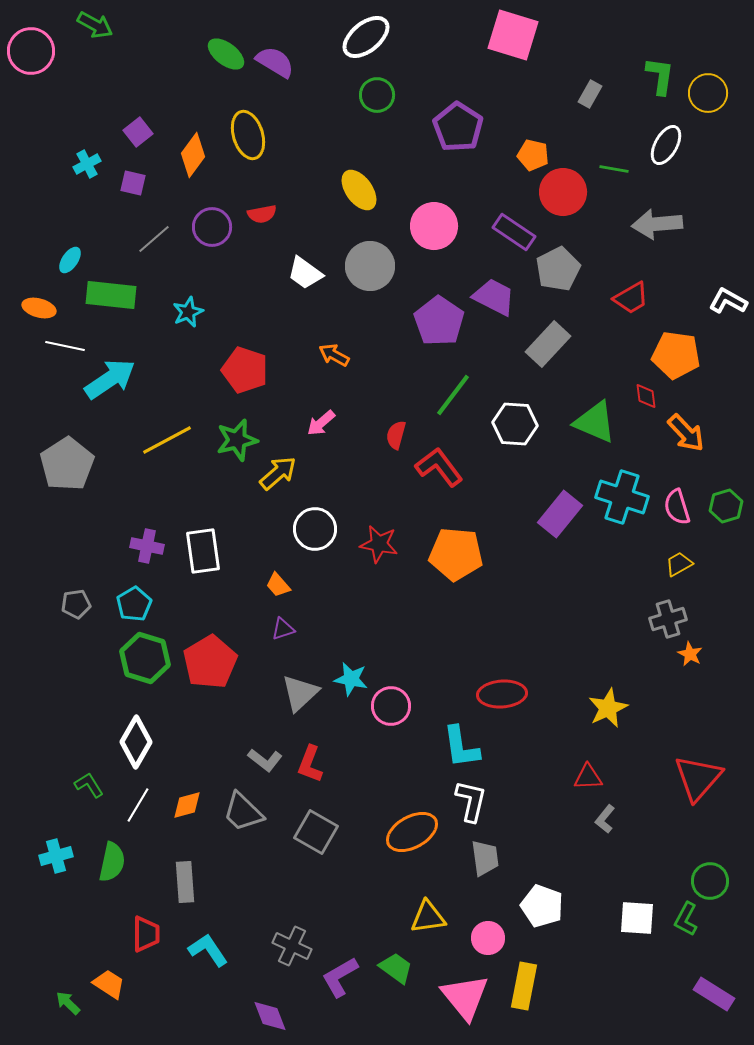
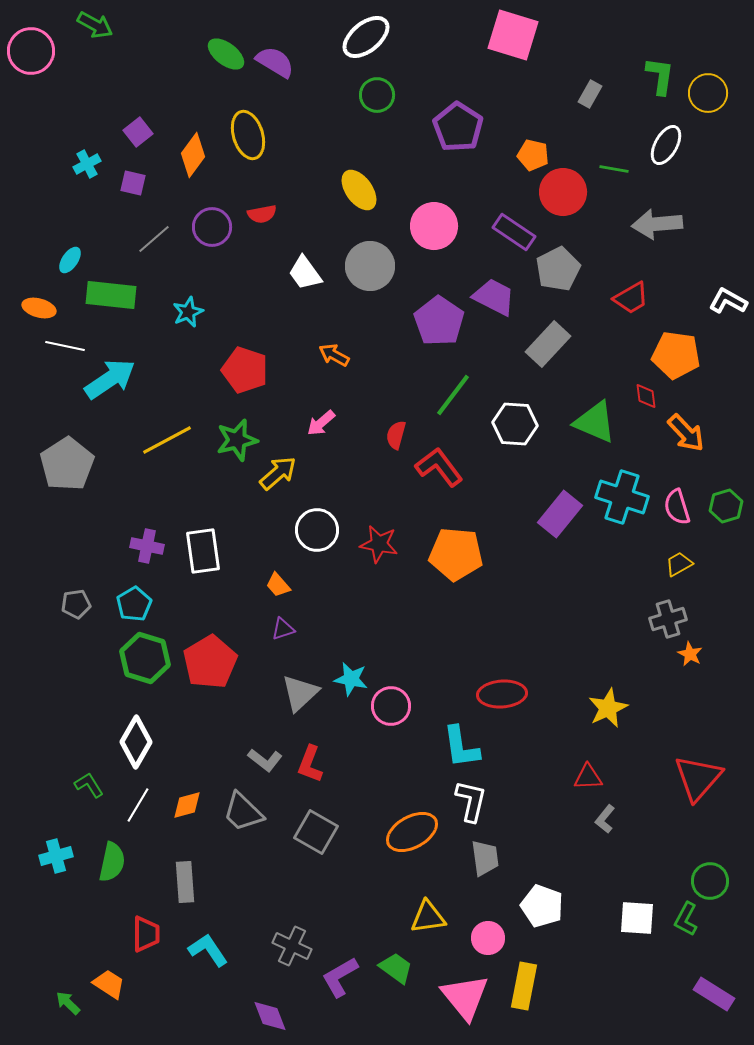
white trapezoid at (305, 273): rotated 18 degrees clockwise
white circle at (315, 529): moved 2 px right, 1 px down
